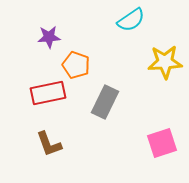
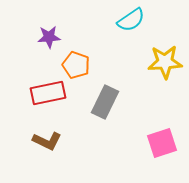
brown L-shape: moved 2 px left, 3 px up; rotated 44 degrees counterclockwise
